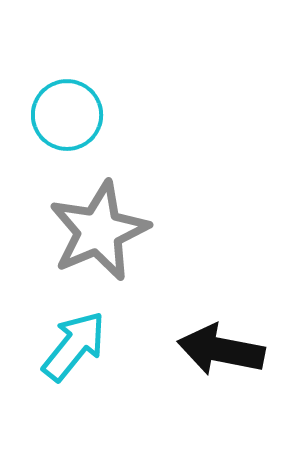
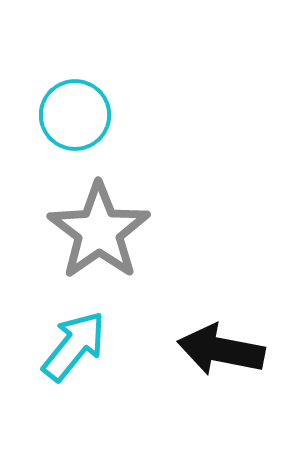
cyan circle: moved 8 px right
gray star: rotated 12 degrees counterclockwise
